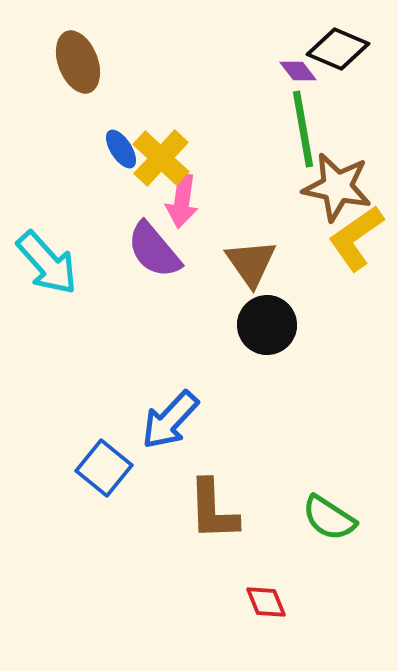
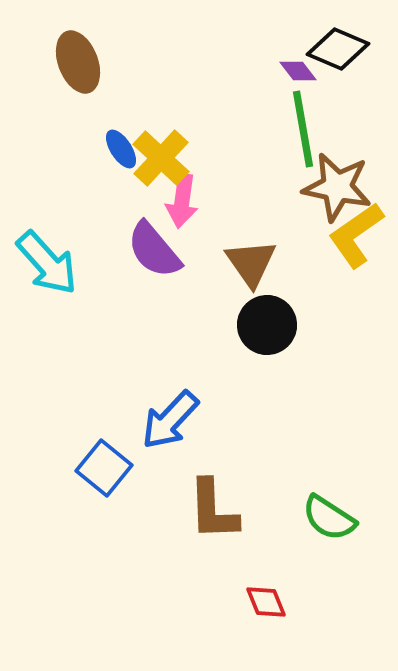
yellow L-shape: moved 3 px up
